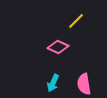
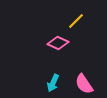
pink diamond: moved 4 px up
pink semicircle: rotated 25 degrees counterclockwise
